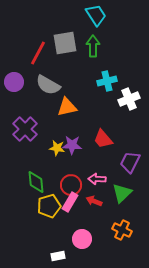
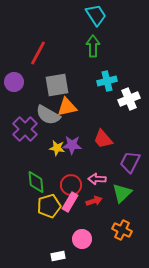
gray square: moved 8 px left, 42 px down
gray semicircle: moved 30 px down
red arrow: rotated 140 degrees clockwise
